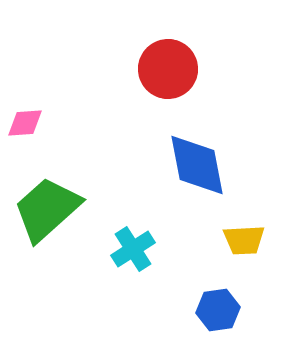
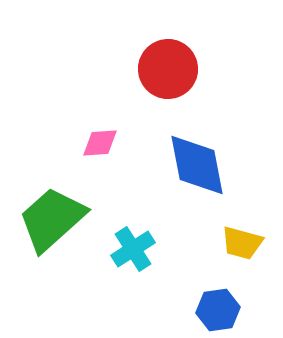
pink diamond: moved 75 px right, 20 px down
green trapezoid: moved 5 px right, 10 px down
yellow trapezoid: moved 2 px left, 3 px down; rotated 18 degrees clockwise
